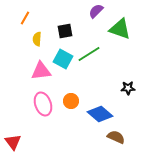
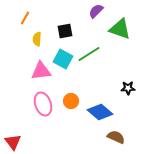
blue diamond: moved 2 px up
